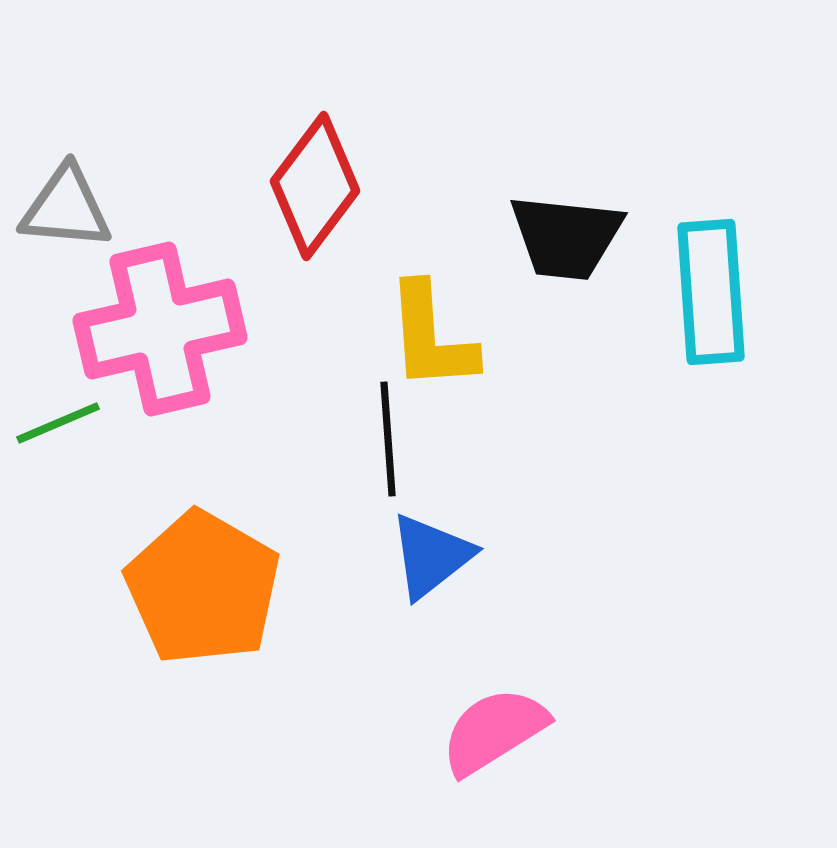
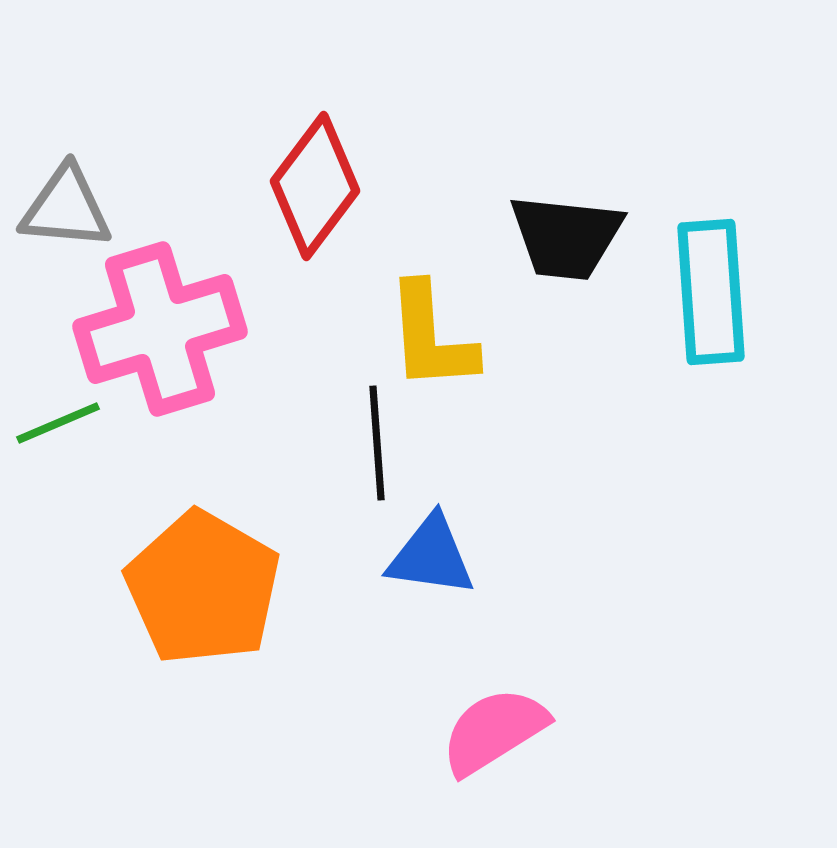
pink cross: rotated 4 degrees counterclockwise
black line: moved 11 px left, 4 px down
blue triangle: rotated 46 degrees clockwise
